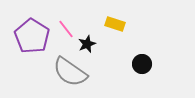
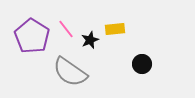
yellow rectangle: moved 5 px down; rotated 24 degrees counterclockwise
black star: moved 3 px right, 4 px up
